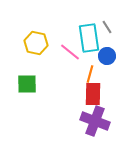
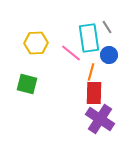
yellow hexagon: rotated 15 degrees counterclockwise
pink line: moved 1 px right, 1 px down
blue circle: moved 2 px right, 1 px up
orange line: moved 1 px right, 2 px up
green square: rotated 15 degrees clockwise
red rectangle: moved 1 px right, 1 px up
purple cross: moved 5 px right, 2 px up; rotated 12 degrees clockwise
